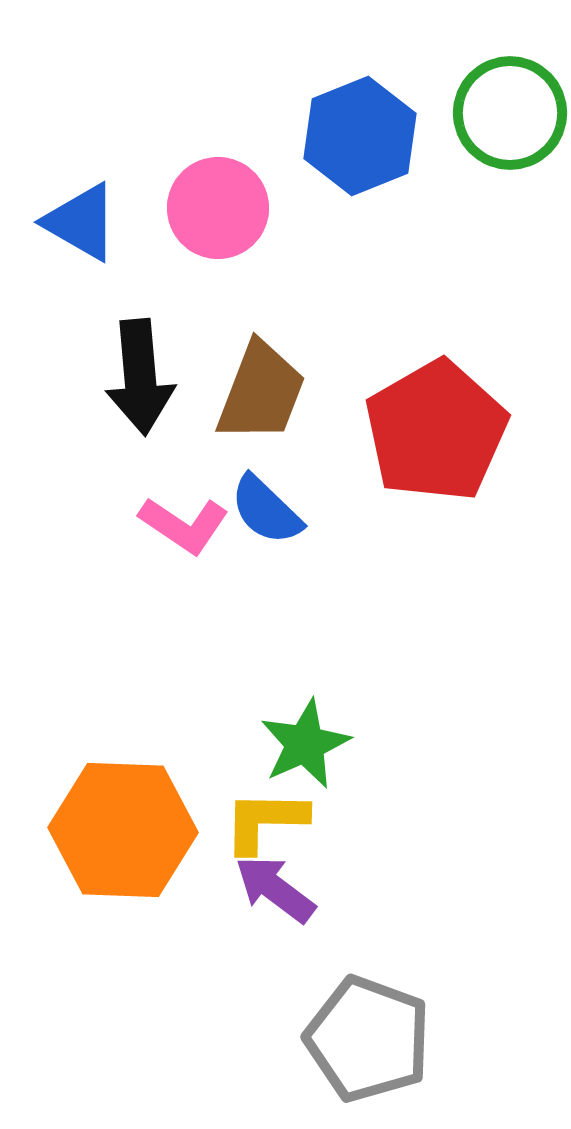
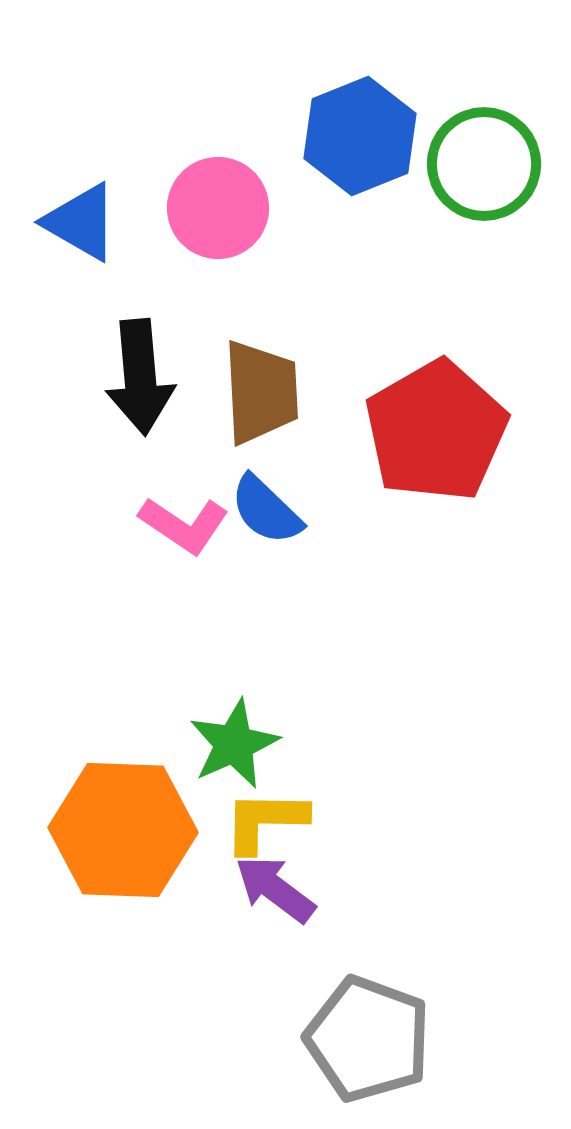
green circle: moved 26 px left, 51 px down
brown trapezoid: rotated 24 degrees counterclockwise
green star: moved 71 px left
